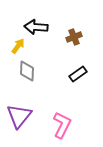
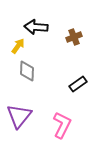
black rectangle: moved 10 px down
